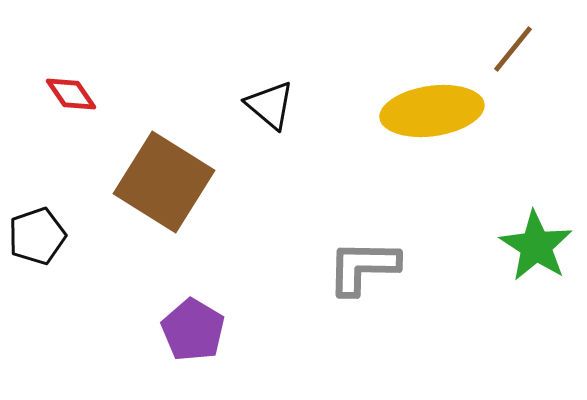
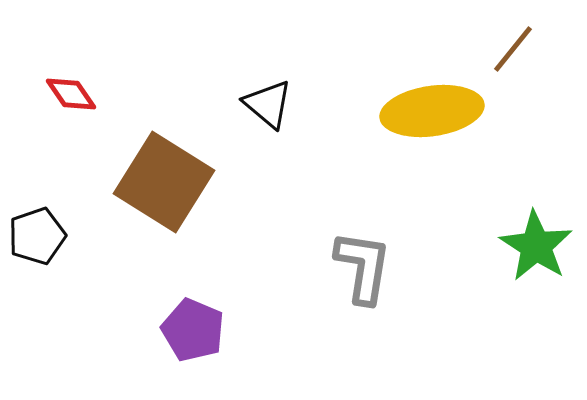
black triangle: moved 2 px left, 1 px up
gray L-shape: rotated 98 degrees clockwise
purple pentagon: rotated 8 degrees counterclockwise
